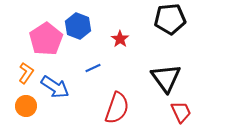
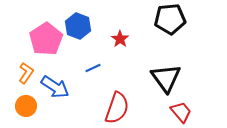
red trapezoid: rotated 15 degrees counterclockwise
